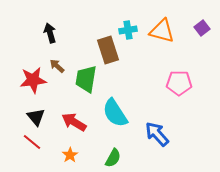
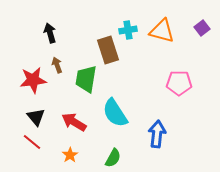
brown arrow: moved 1 px up; rotated 28 degrees clockwise
blue arrow: rotated 48 degrees clockwise
